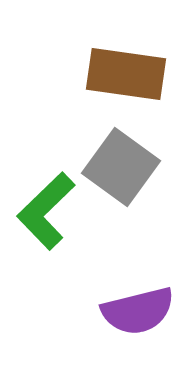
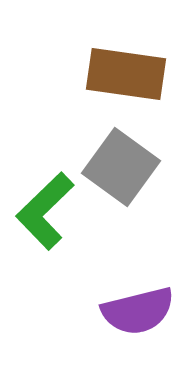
green L-shape: moved 1 px left
